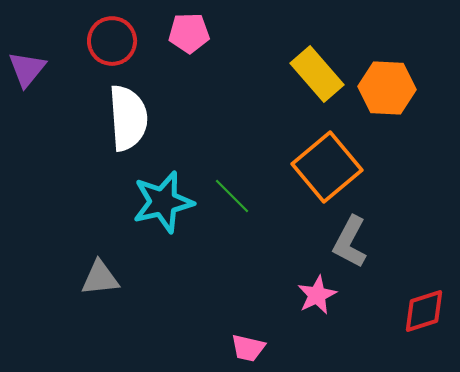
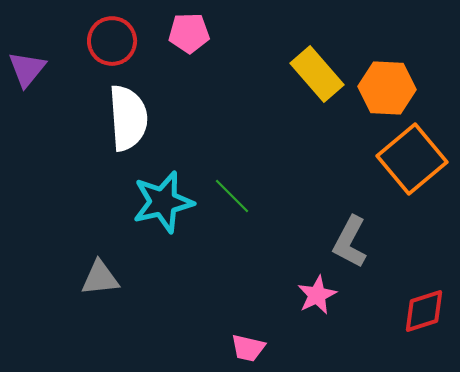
orange square: moved 85 px right, 8 px up
